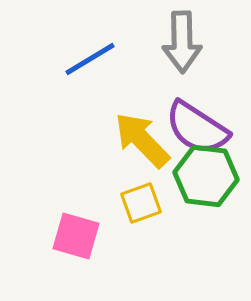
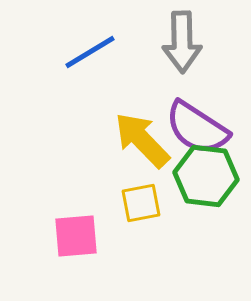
blue line: moved 7 px up
yellow square: rotated 9 degrees clockwise
pink square: rotated 21 degrees counterclockwise
